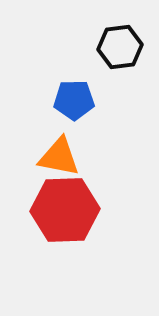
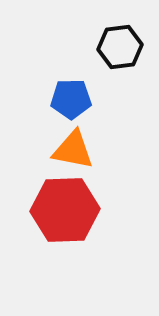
blue pentagon: moved 3 px left, 1 px up
orange triangle: moved 14 px right, 7 px up
